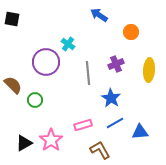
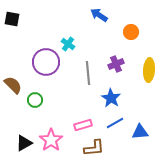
brown L-shape: moved 6 px left, 2 px up; rotated 115 degrees clockwise
